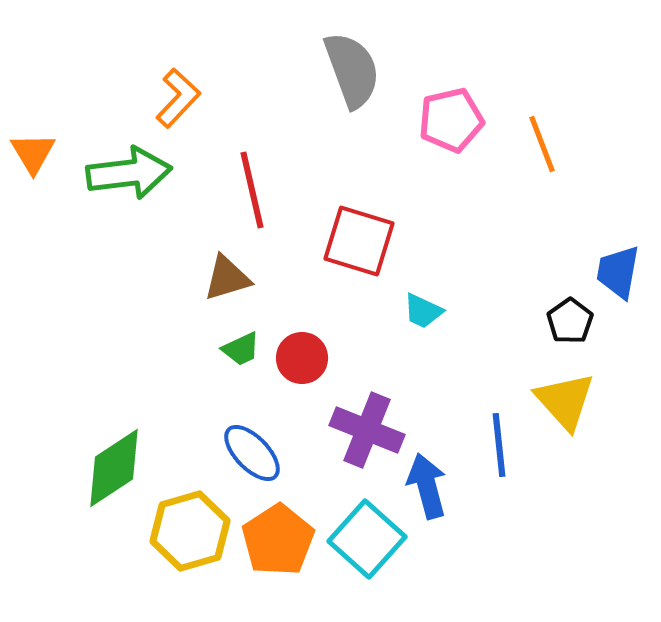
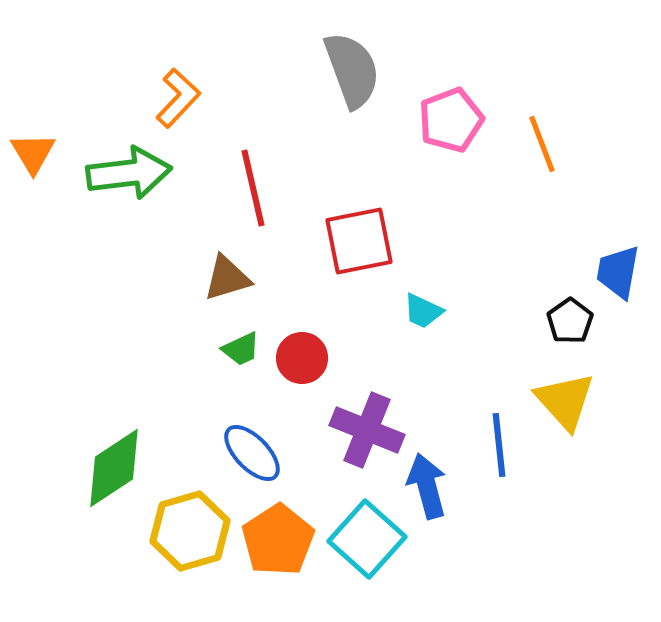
pink pentagon: rotated 8 degrees counterclockwise
red line: moved 1 px right, 2 px up
red square: rotated 28 degrees counterclockwise
